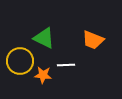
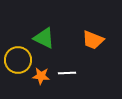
yellow circle: moved 2 px left, 1 px up
white line: moved 1 px right, 8 px down
orange star: moved 2 px left, 1 px down
